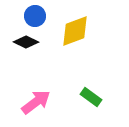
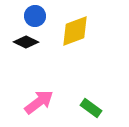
green rectangle: moved 11 px down
pink arrow: moved 3 px right
